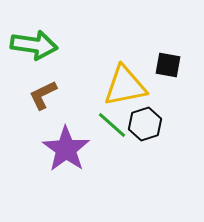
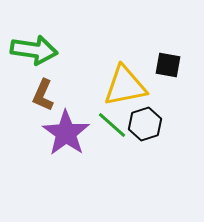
green arrow: moved 5 px down
brown L-shape: rotated 40 degrees counterclockwise
purple star: moved 16 px up
